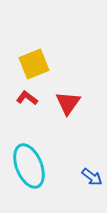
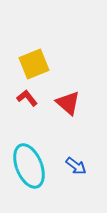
red L-shape: rotated 15 degrees clockwise
red triangle: rotated 24 degrees counterclockwise
blue arrow: moved 16 px left, 11 px up
